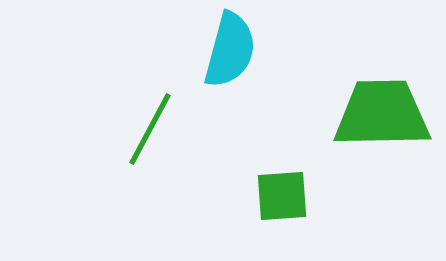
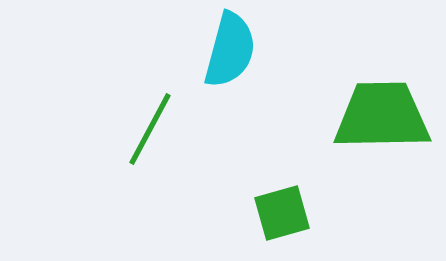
green trapezoid: moved 2 px down
green square: moved 17 px down; rotated 12 degrees counterclockwise
